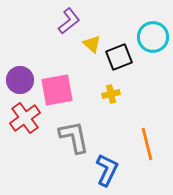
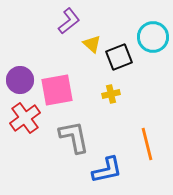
blue L-shape: rotated 52 degrees clockwise
